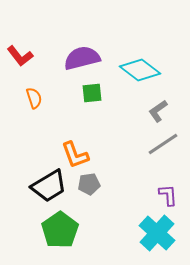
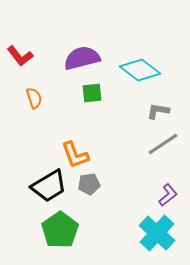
gray L-shape: rotated 45 degrees clockwise
purple L-shape: rotated 55 degrees clockwise
